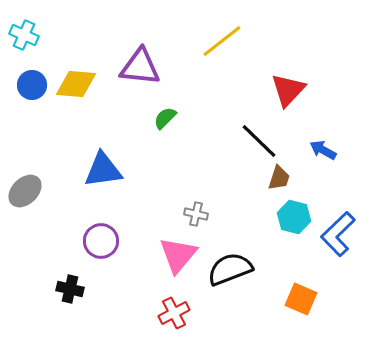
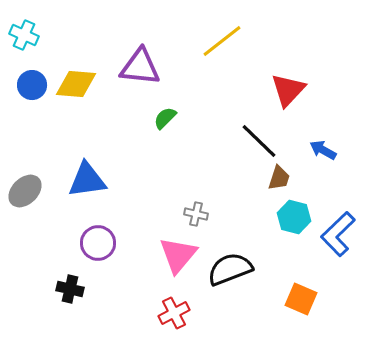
blue triangle: moved 16 px left, 10 px down
purple circle: moved 3 px left, 2 px down
